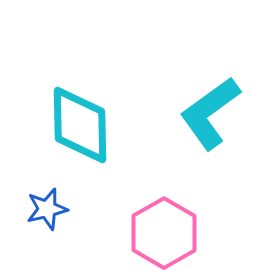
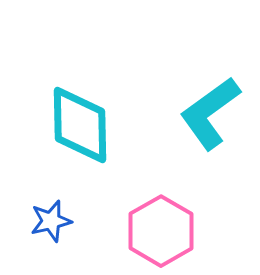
blue star: moved 4 px right, 12 px down
pink hexagon: moved 3 px left, 2 px up
